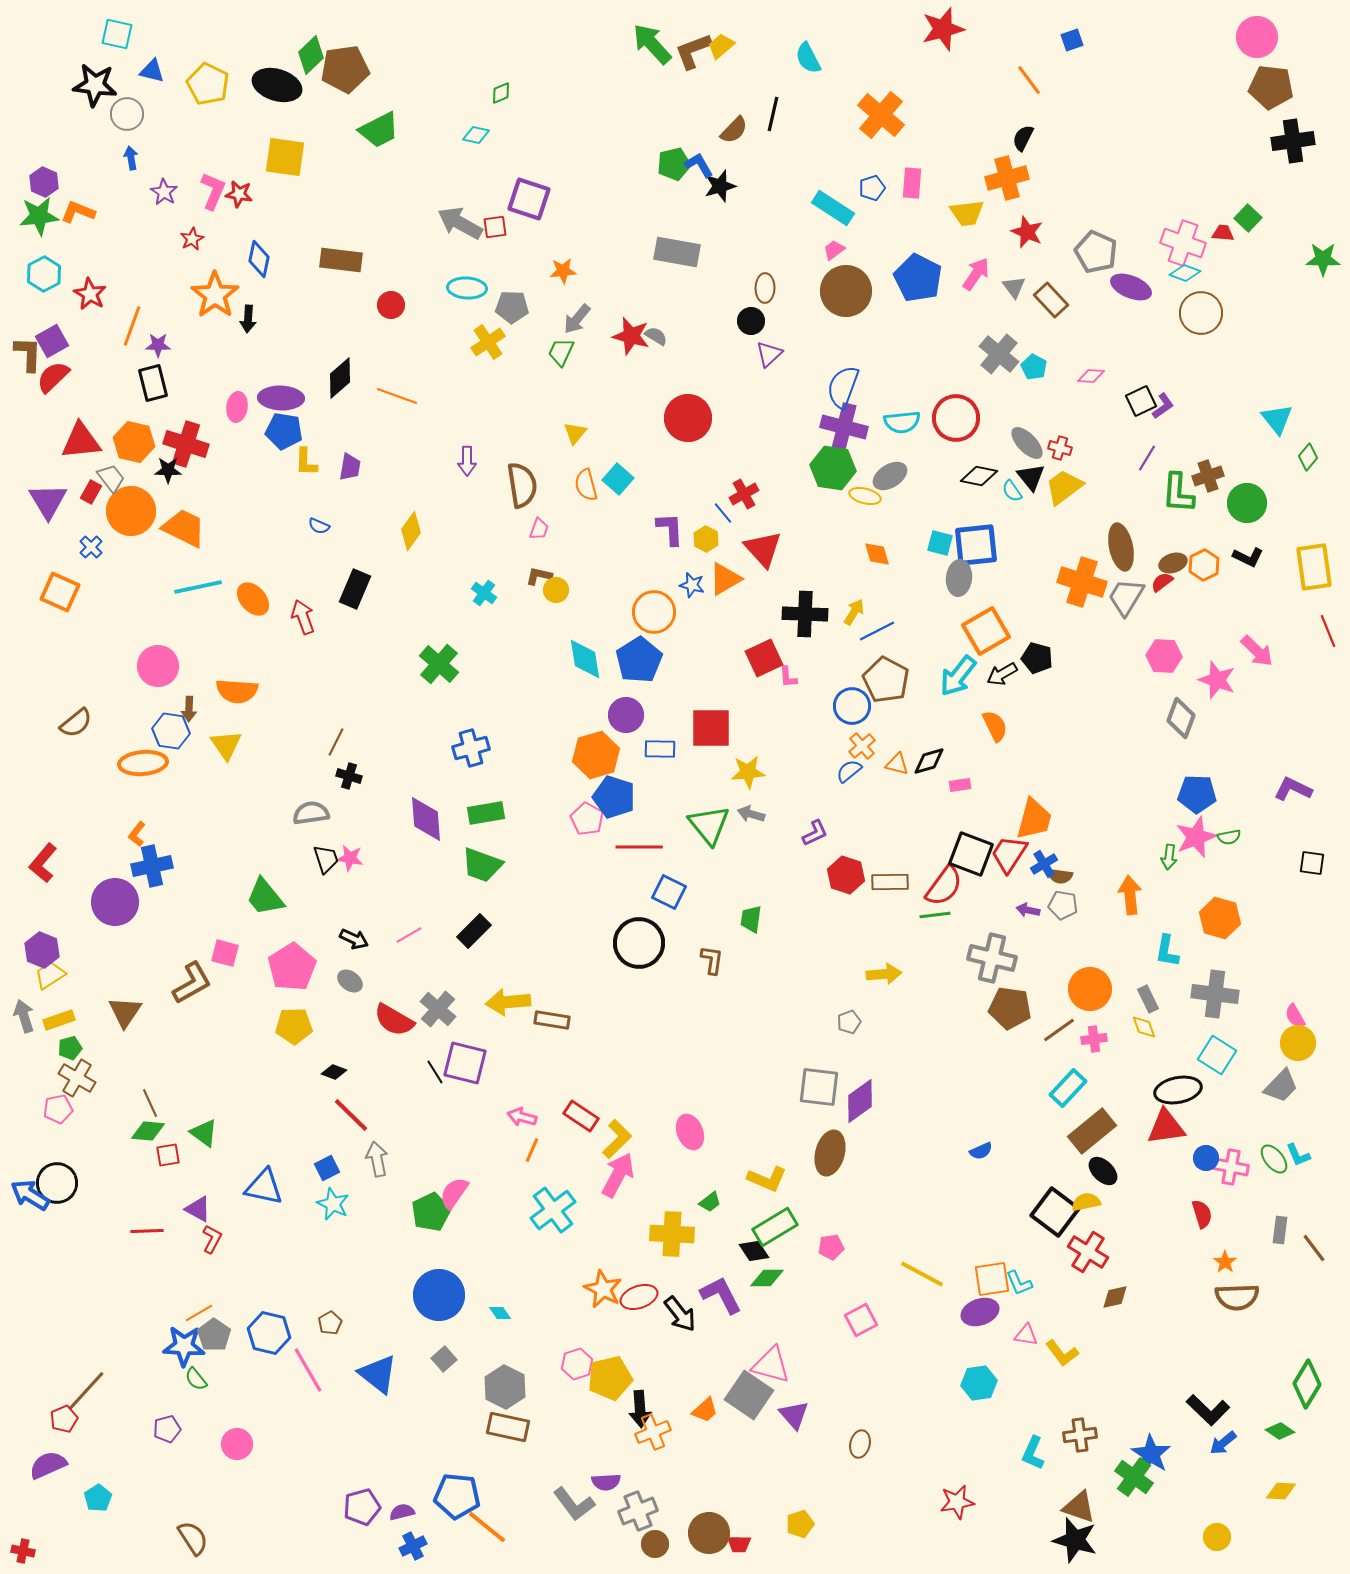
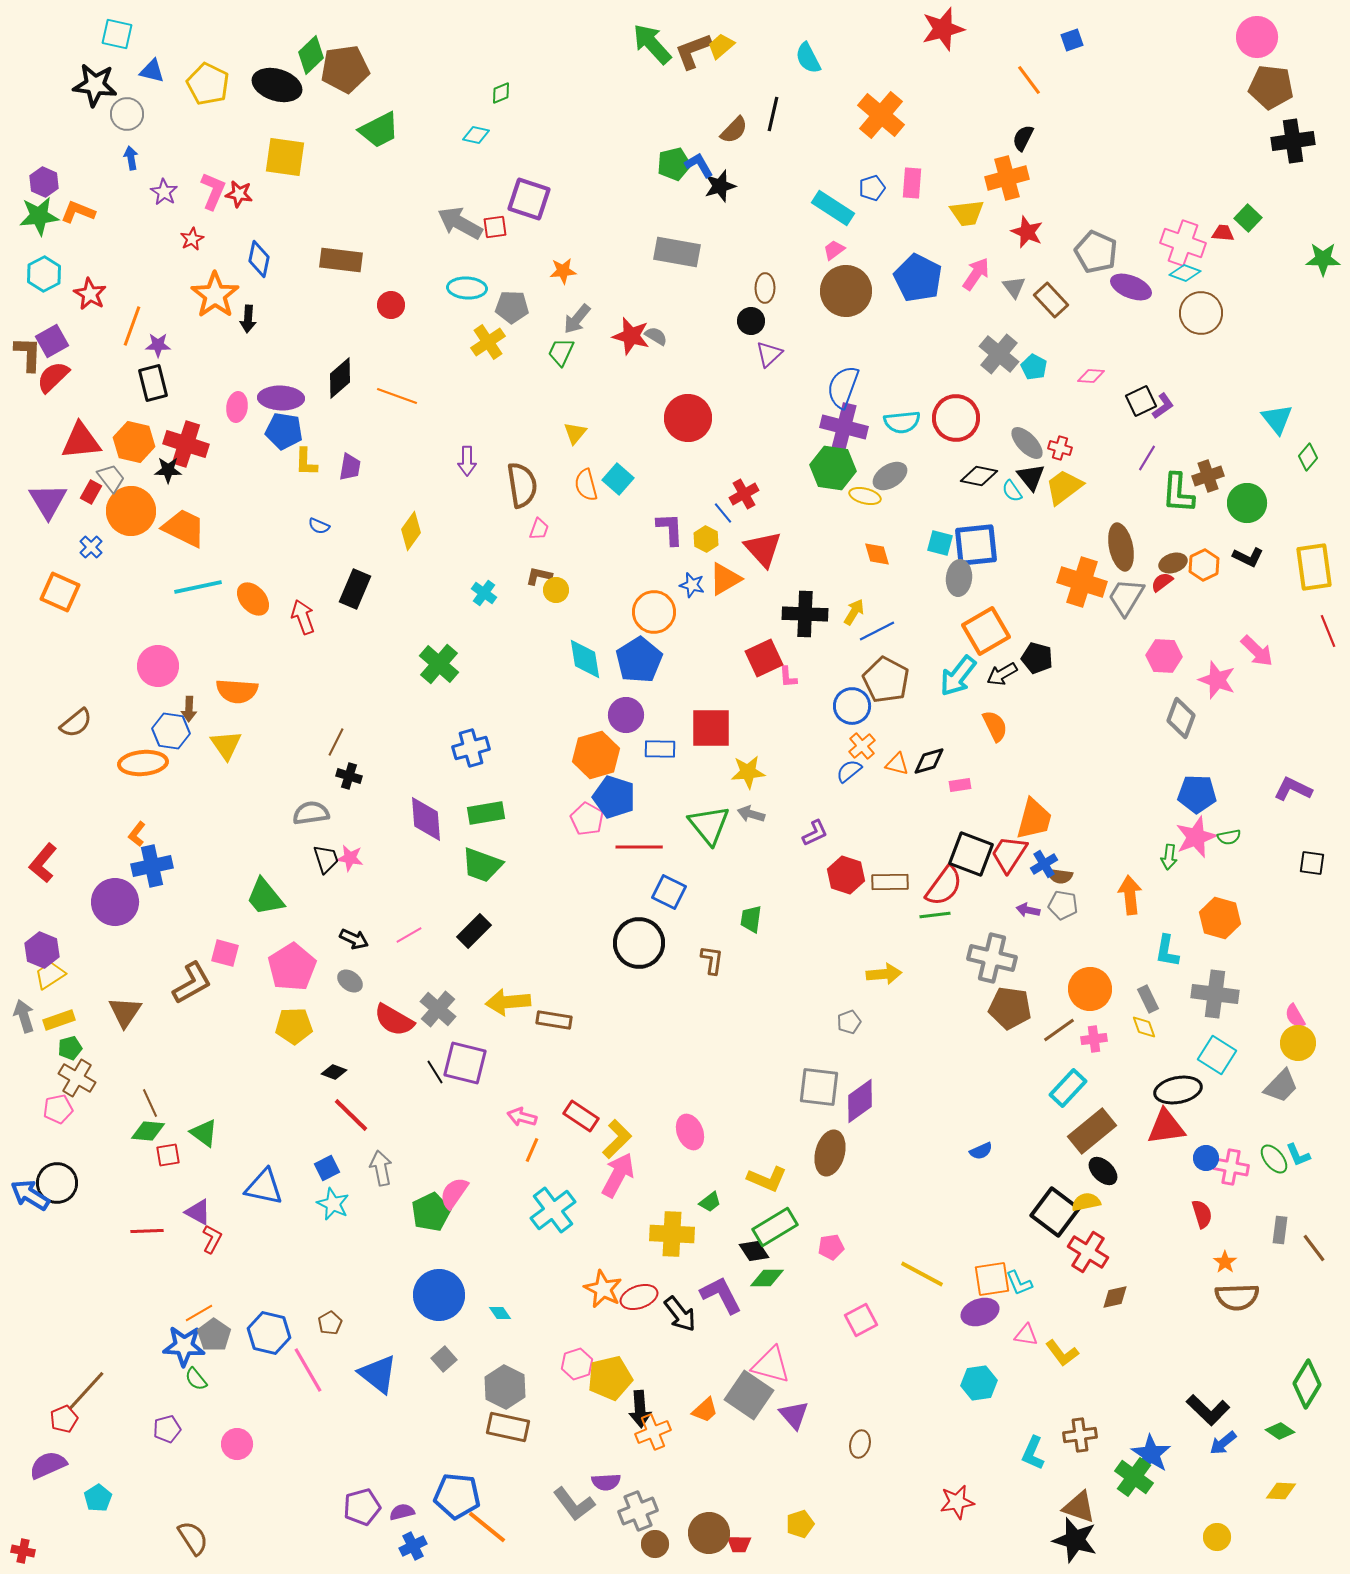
brown rectangle at (552, 1020): moved 2 px right
gray arrow at (377, 1159): moved 4 px right, 9 px down
purple triangle at (198, 1209): moved 3 px down
